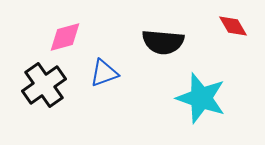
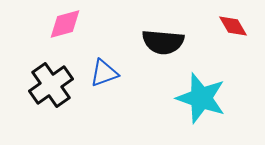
pink diamond: moved 13 px up
black cross: moved 7 px right
